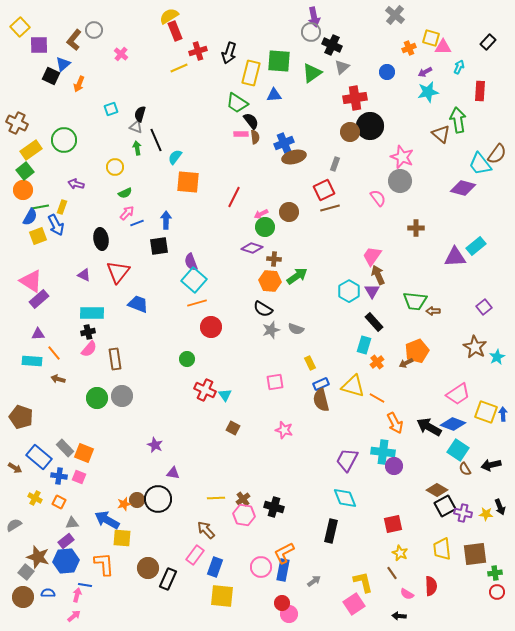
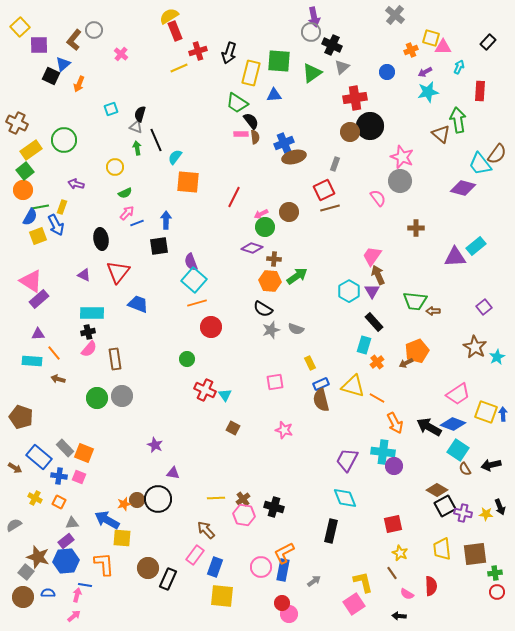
orange cross at (409, 48): moved 2 px right, 2 px down
